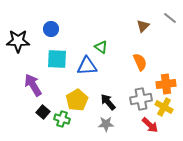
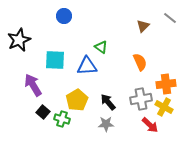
blue circle: moved 13 px right, 13 px up
black star: moved 1 px right, 1 px up; rotated 25 degrees counterclockwise
cyan square: moved 2 px left, 1 px down
